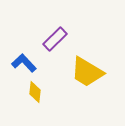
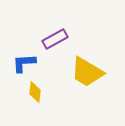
purple rectangle: rotated 15 degrees clockwise
blue L-shape: rotated 50 degrees counterclockwise
